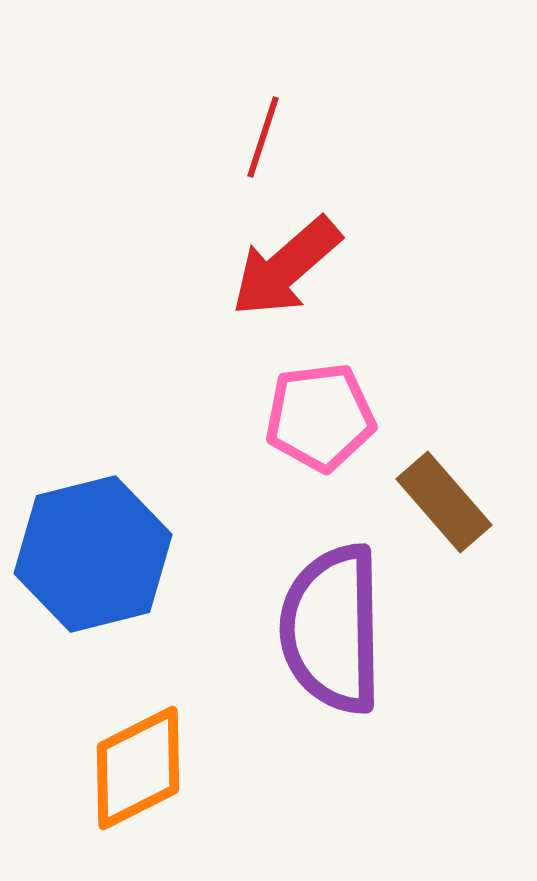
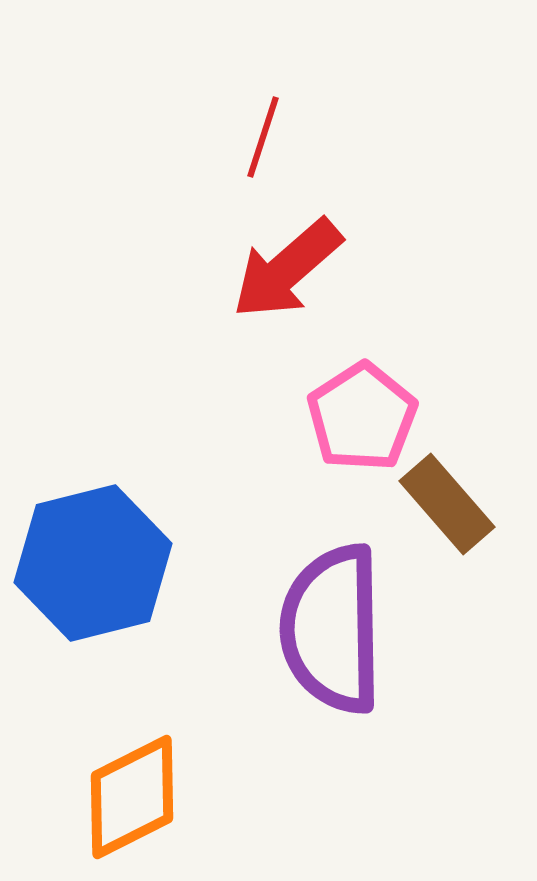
red arrow: moved 1 px right, 2 px down
pink pentagon: moved 42 px right; rotated 26 degrees counterclockwise
brown rectangle: moved 3 px right, 2 px down
blue hexagon: moved 9 px down
orange diamond: moved 6 px left, 29 px down
